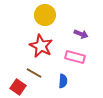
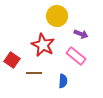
yellow circle: moved 12 px right, 1 px down
red star: moved 2 px right, 1 px up
pink rectangle: moved 1 px right, 1 px up; rotated 24 degrees clockwise
brown line: rotated 28 degrees counterclockwise
red square: moved 6 px left, 27 px up
